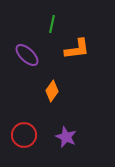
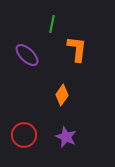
orange L-shape: rotated 76 degrees counterclockwise
orange diamond: moved 10 px right, 4 px down
